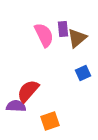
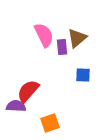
purple rectangle: moved 1 px left, 18 px down
blue square: moved 2 px down; rotated 28 degrees clockwise
orange square: moved 2 px down
